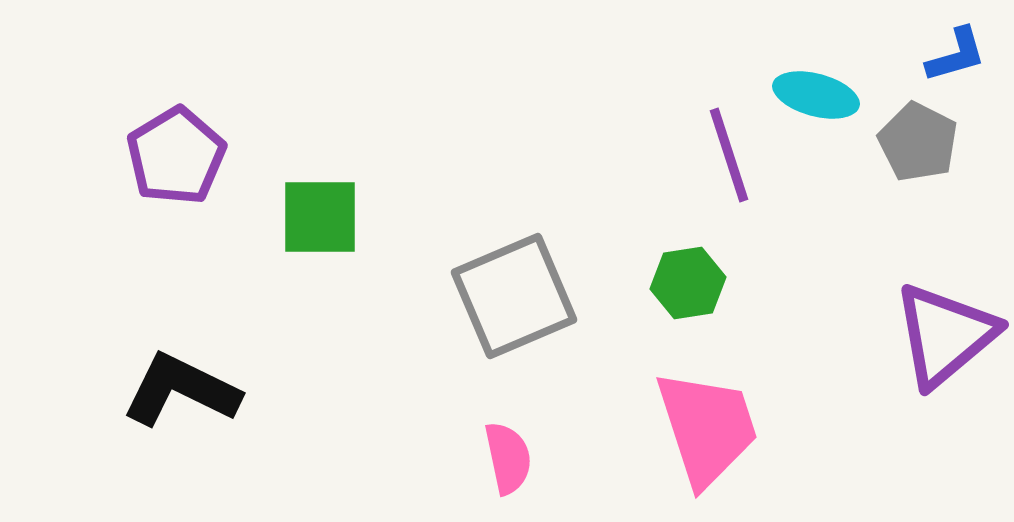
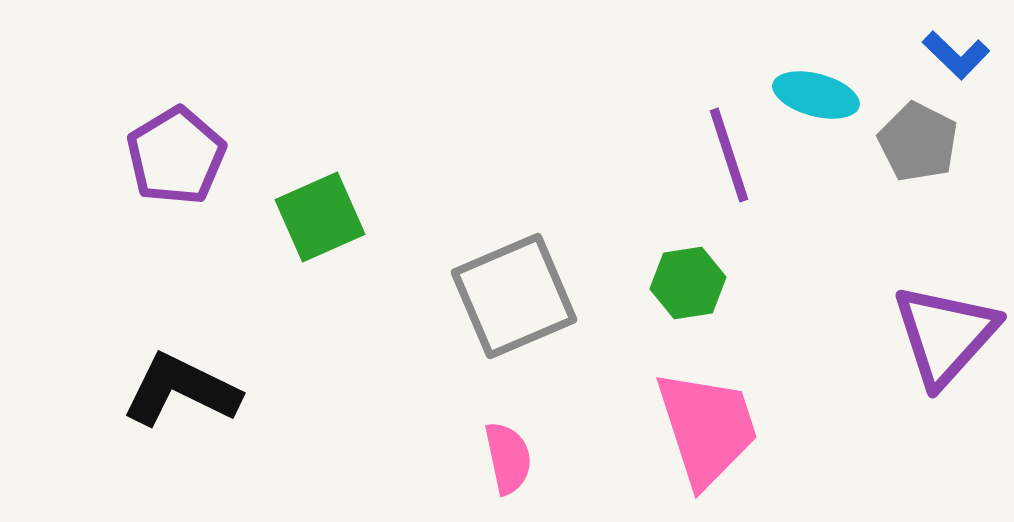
blue L-shape: rotated 60 degrees clockwise
green square: rotated 24 degrees counterclockwise
purple triangle: rotated 8 degrees counterclockwise
